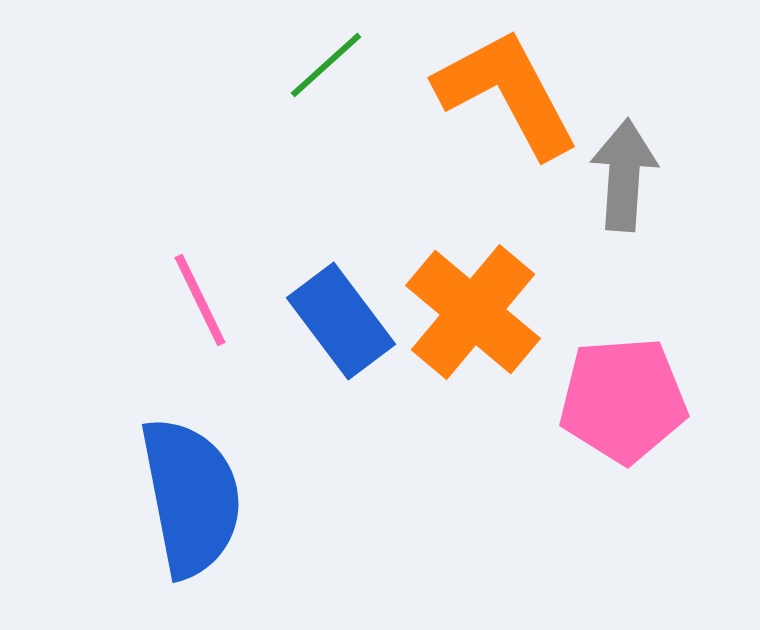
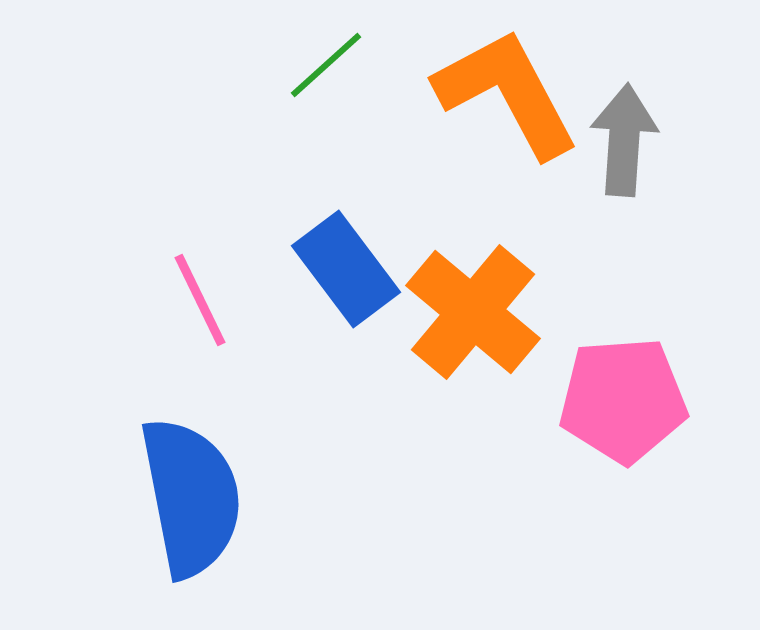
gray arrow: moved 35 px up
blue rectangle: moved 5 px right, 52 px up
